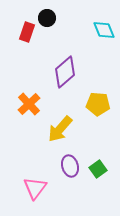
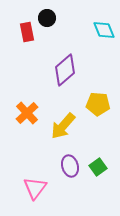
red rectangle: rotated 30 degrees counterclockwise
purple diamond: moved 2 px up
orange cross: moved 2 px left, 9 px down
yellow arrow: moved 3 px right, 3 px up
green square: moved 2 px up
